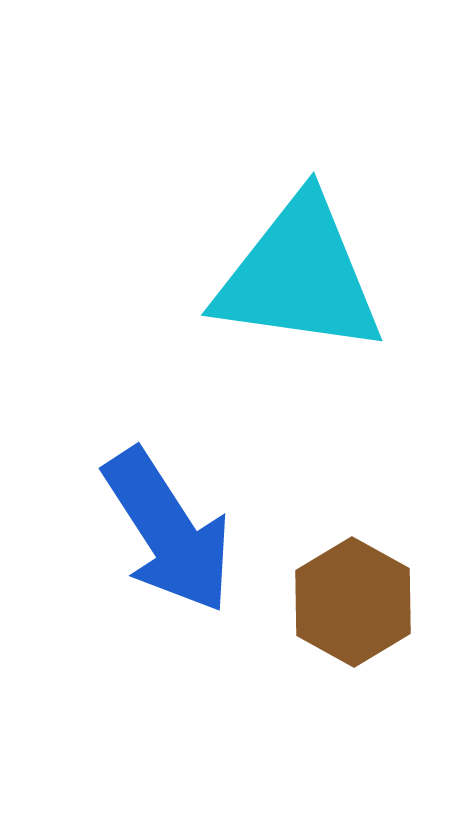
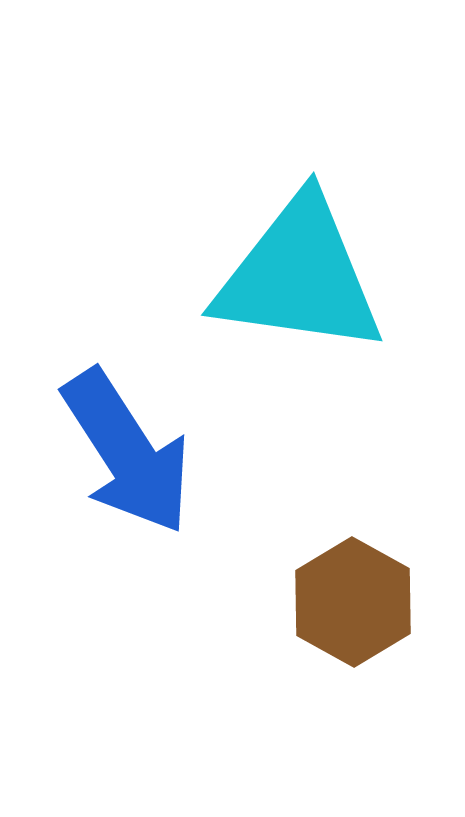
blue arrow: moved 41 px left, 79 px up
